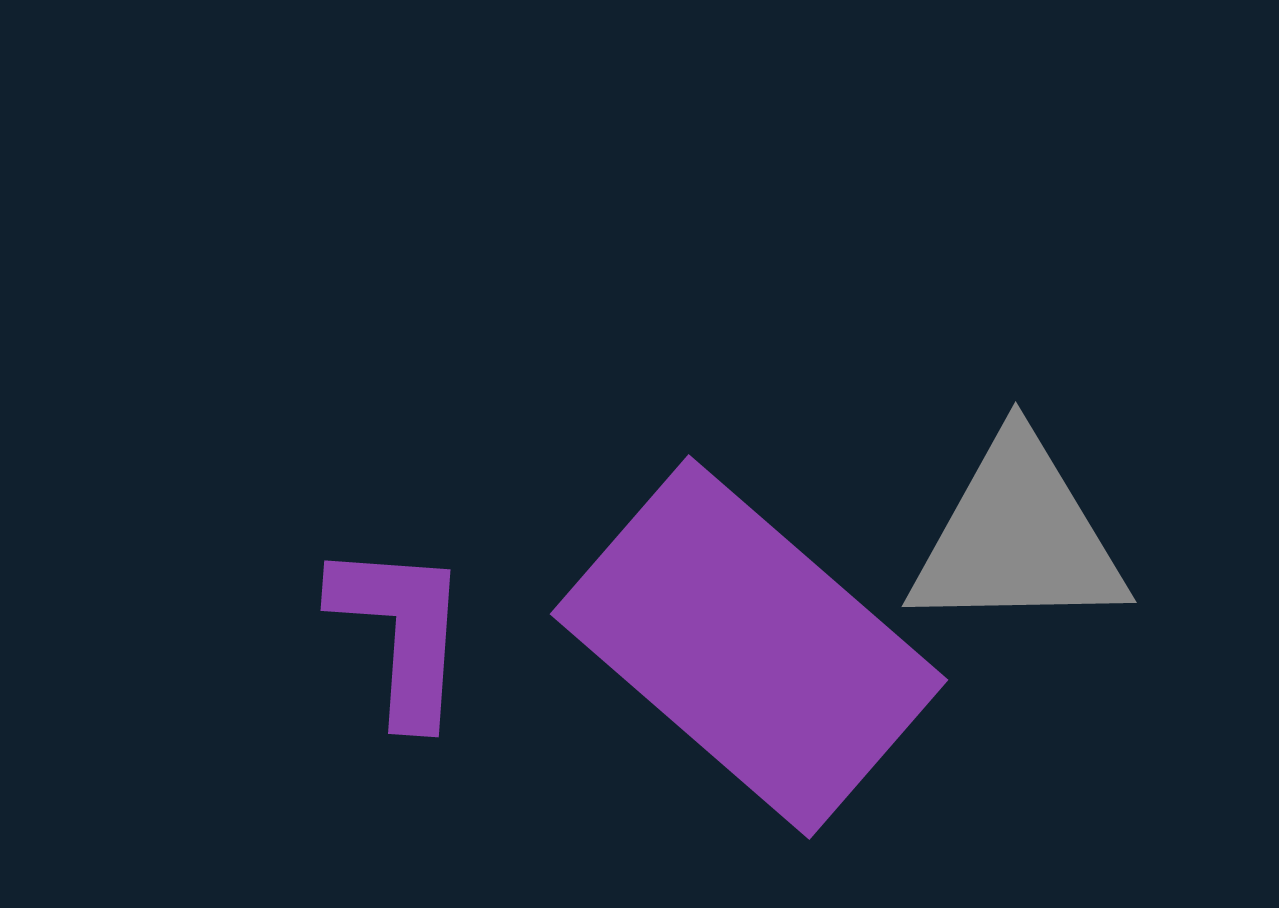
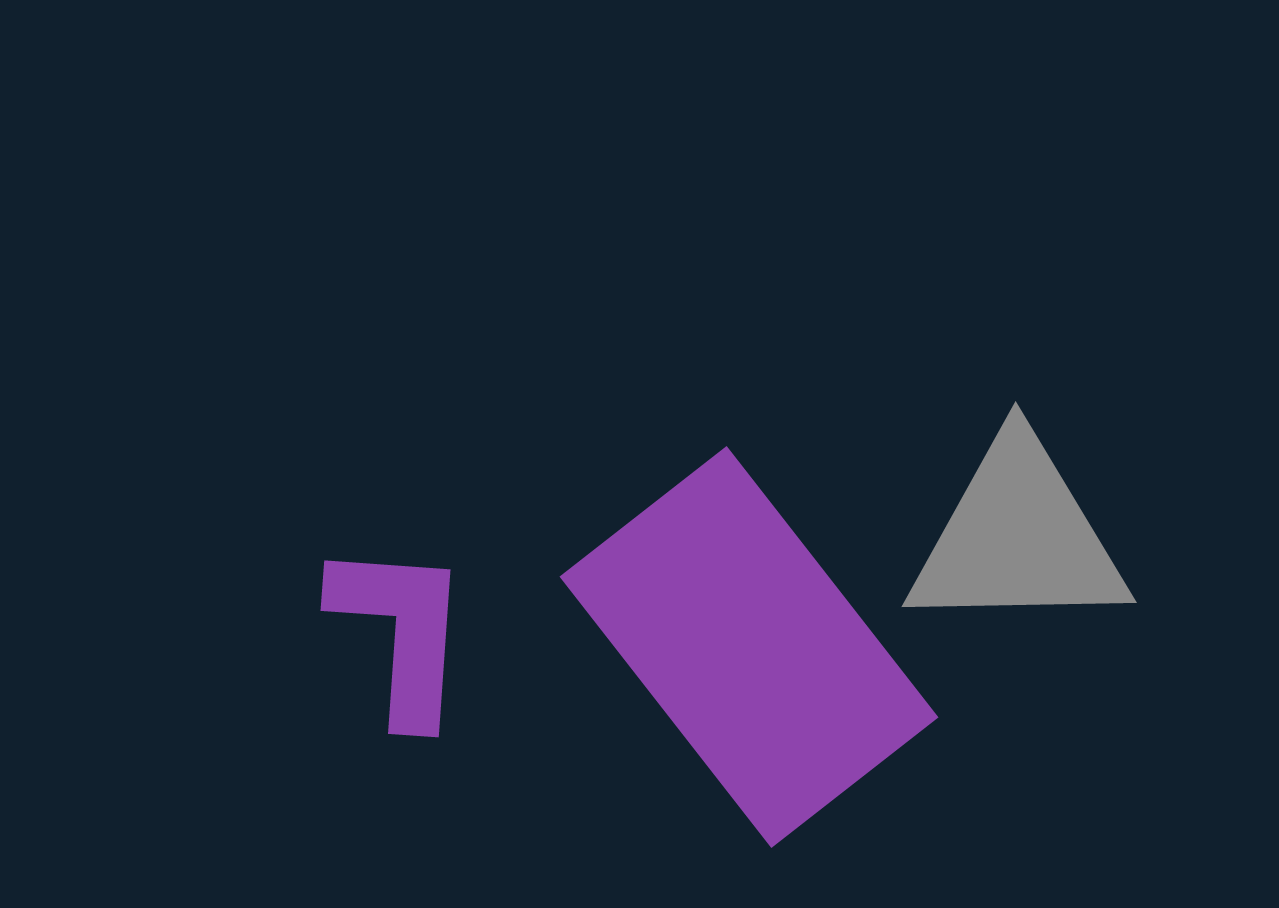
purple rectangle: rotated 11 degrees clockwise
